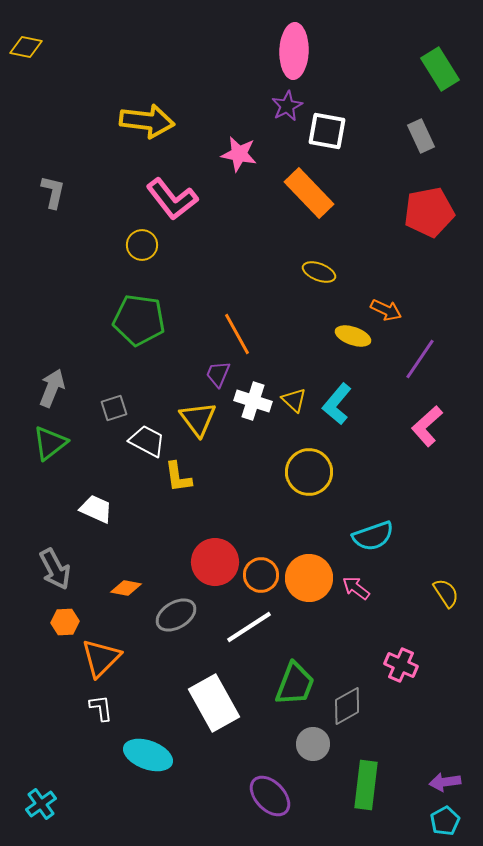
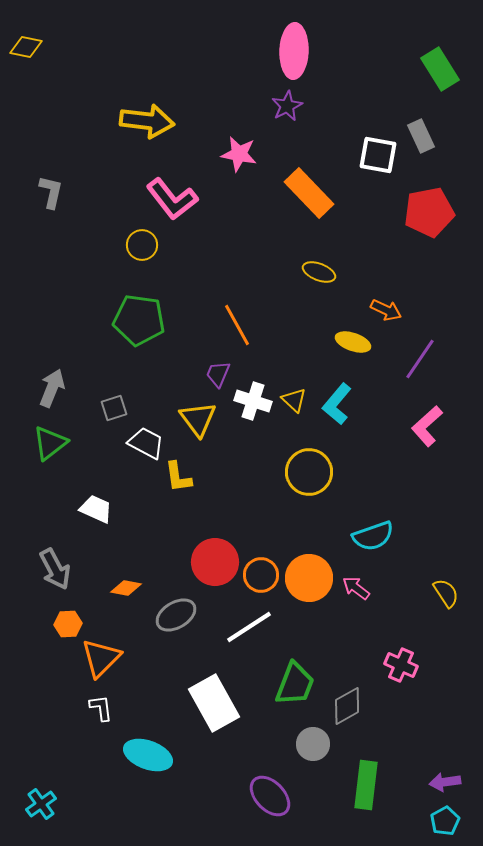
white square at (327, 131): moved 51 px right, 24 px down
gray L-shape at (53, 192): moved 2 px left
orange line at (237, 334): moved 9 px up
yellow ellipse at (353, 336): moved 6 px down
white trapezoid at (147, 441): moved 1 px left, 2 px down
orange hexagon at (65, 622): moved 3 px right, 2 px down
